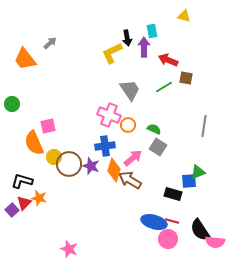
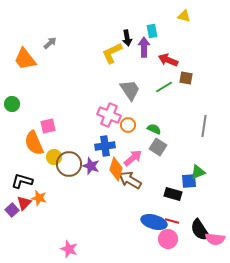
orange diamond: moved 2 px right, 1 px up
pink semicircle: moved 3 px up
